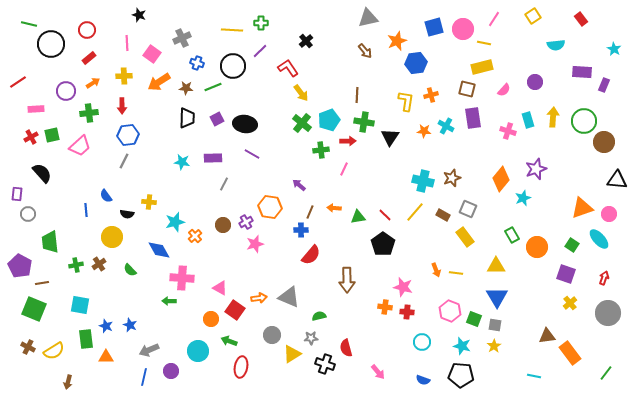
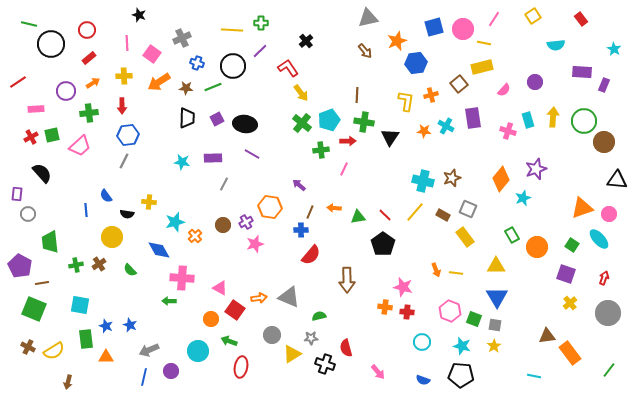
brown square at (467, 89): moved 8 px left, 5 px up; rotated 36 degrees clockwise
green line at (606, 373): moved 3 px right, 3 px up
